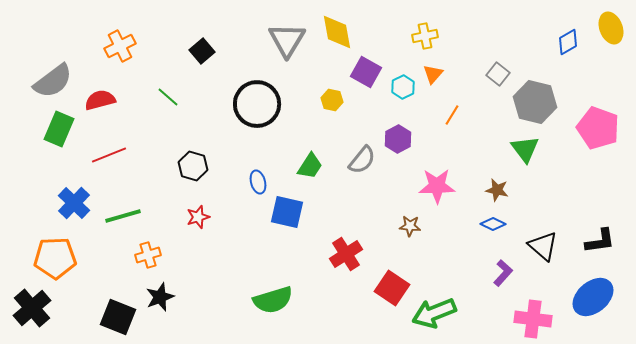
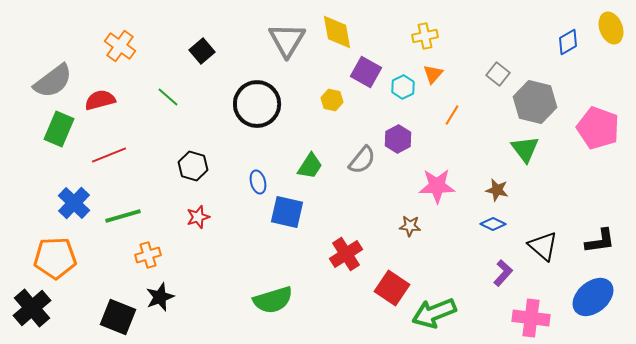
orange cross at (120, 46): rotated 28 degrees counterclockwise
pink cross at (533, 319): moved 2 px left, 1 px up
